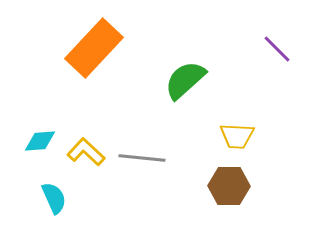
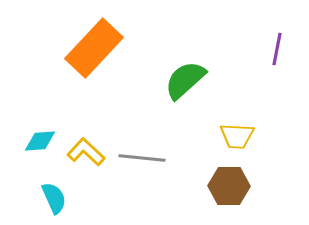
purple line: rotated 56 degrees clockwise
